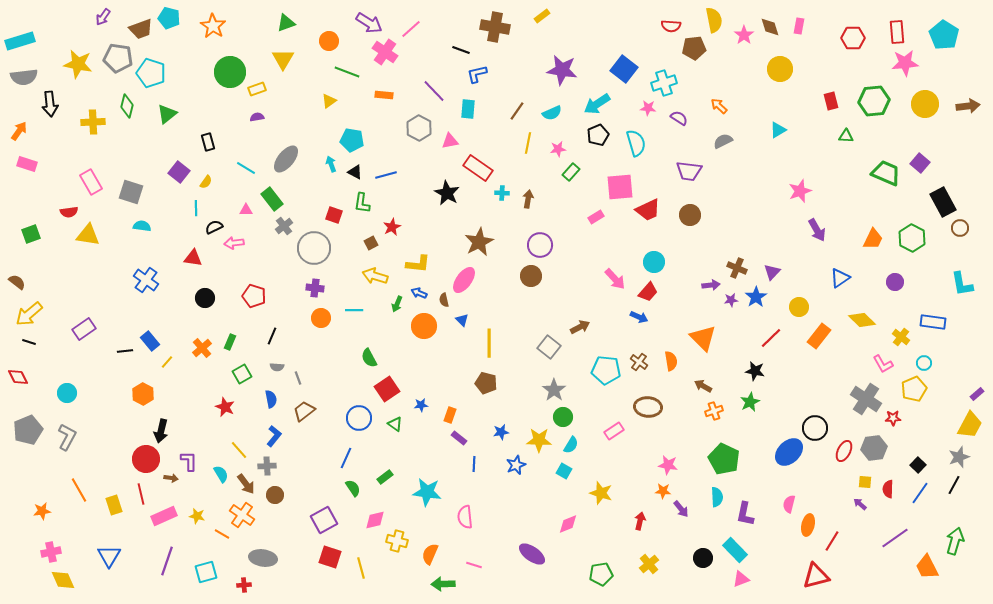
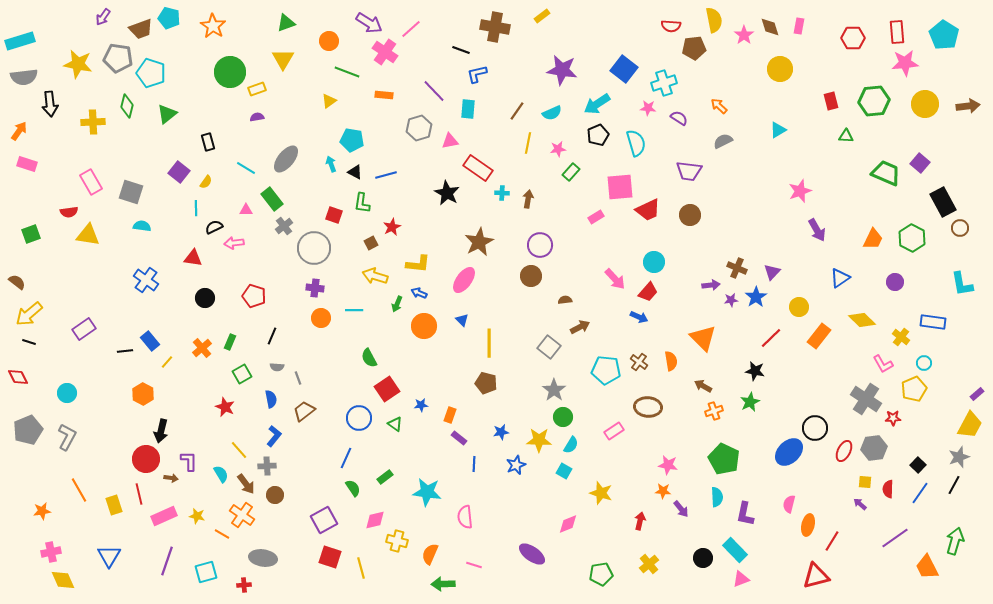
gray hexagon at (419, 128): rotated 15 degrees clockwise
brown semicircle at (444, 300): moved 121 px right; rotated 96 degrees clockwise
red line at (141, 494): moved 2 px left
